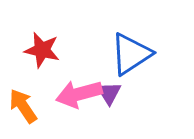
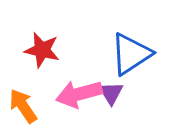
purple triangle: moved 2 px right
